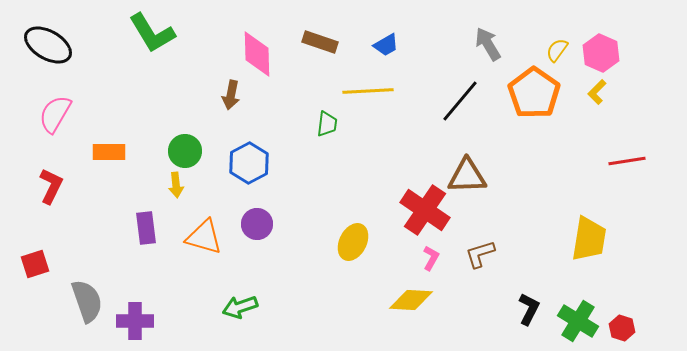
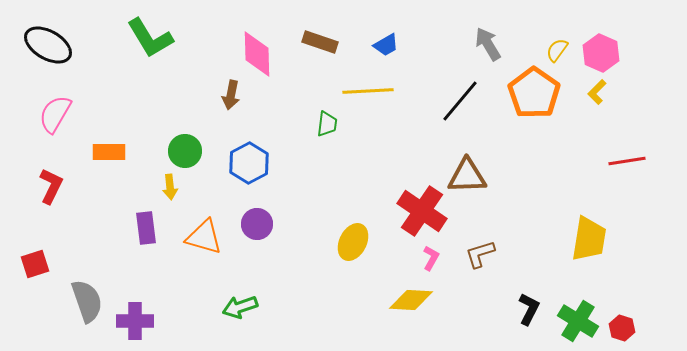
green L-shape: moved 2 px left, 5 px down
yellow arrow: moved 6 px left, 2 px down
red cross: moved 3 px left, 1 px down
